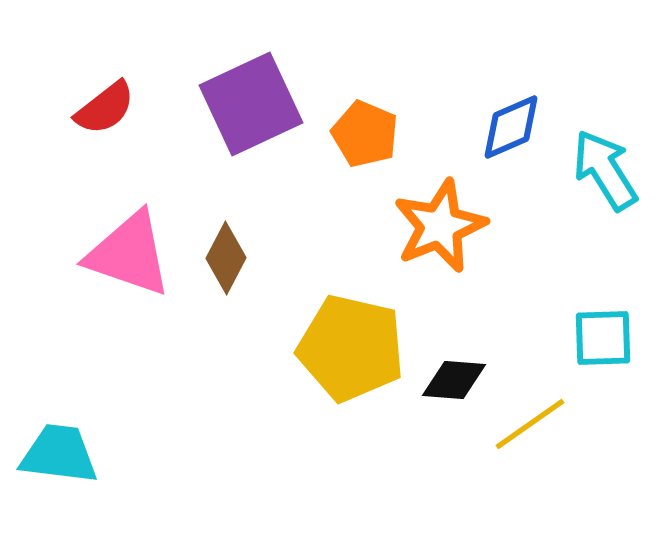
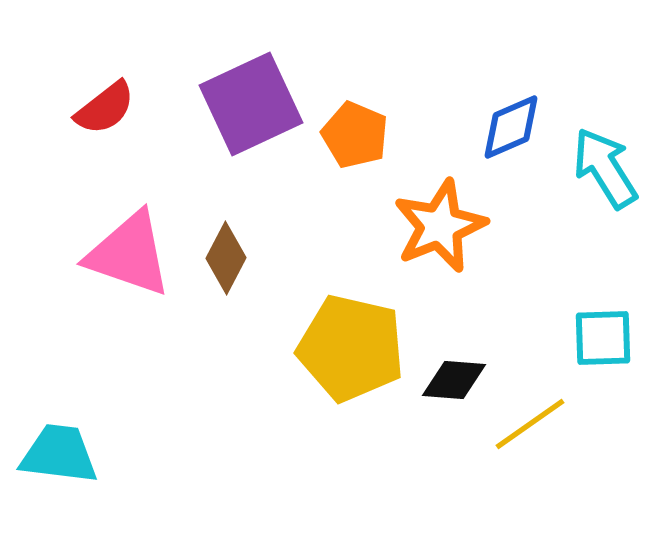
orange pentagon: moved 10 px left, 1 px down
cyan arrow: moved 2 px up
